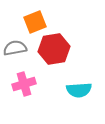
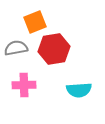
gray semicircle: moved 1 px right
pink cross: moved 1 px down; rotated 15 degrees clockwise
